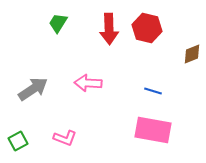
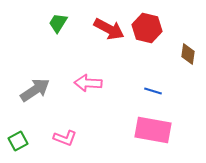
red arrow: rotated 60 degrees counterclockwise
brown diamond: moved 4 px left; rotated 60 degrees counterclockwise
gray arrow: moved 2 px right, 1 px down
